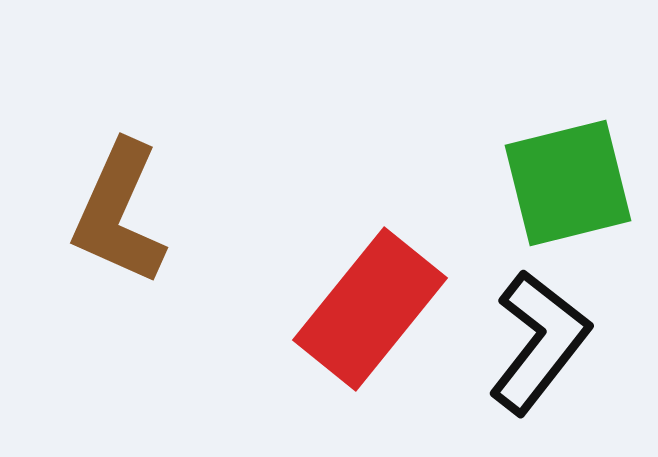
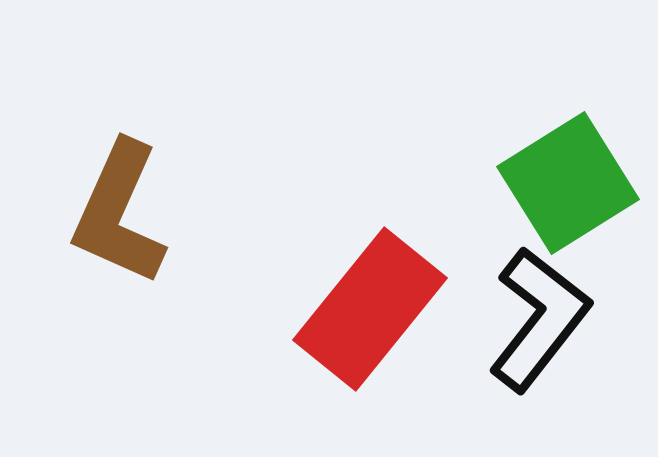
green square: rotated 18 degrees counterclockwise
black L-shape: moved 23 px up
